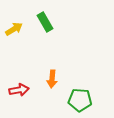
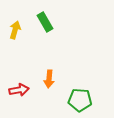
yellow arrow: moved 1 px right, 1 px down; rotated 42 degrees counterclockwise
orange arrow: moved 3 px left
